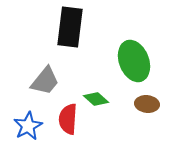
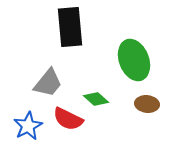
black rectangle: rotated 12 degrees counterclockwise
green ellipse: moved 1 px up
gray trapezoid: moved 3 px right, 2 px down
red semicircle: rotated 68 degrees counterclockwise
